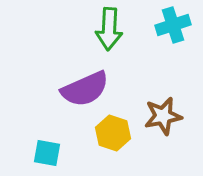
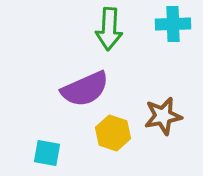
cyan cross: moved 1 px up; rotated 16 degrees clockwise
